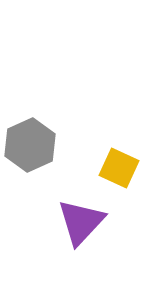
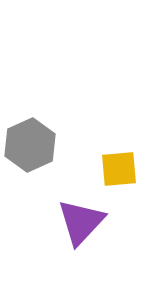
yellow square: moved 1 px down; rotated 30 degrees counterclockwise
